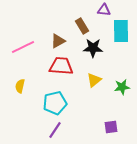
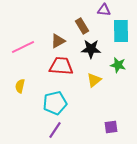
black star: moved 2 px left, 1 px down
green star: moved 4 px left, 22 px up; rotated 21 degrees clockwise
